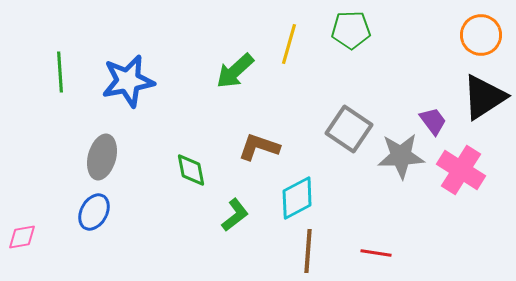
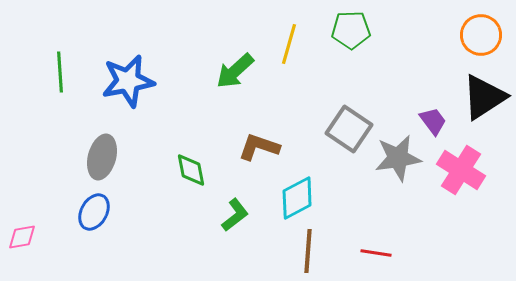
gray star: moved 3 px left, 2 px down; rotated 6 degrees counterclockwise
